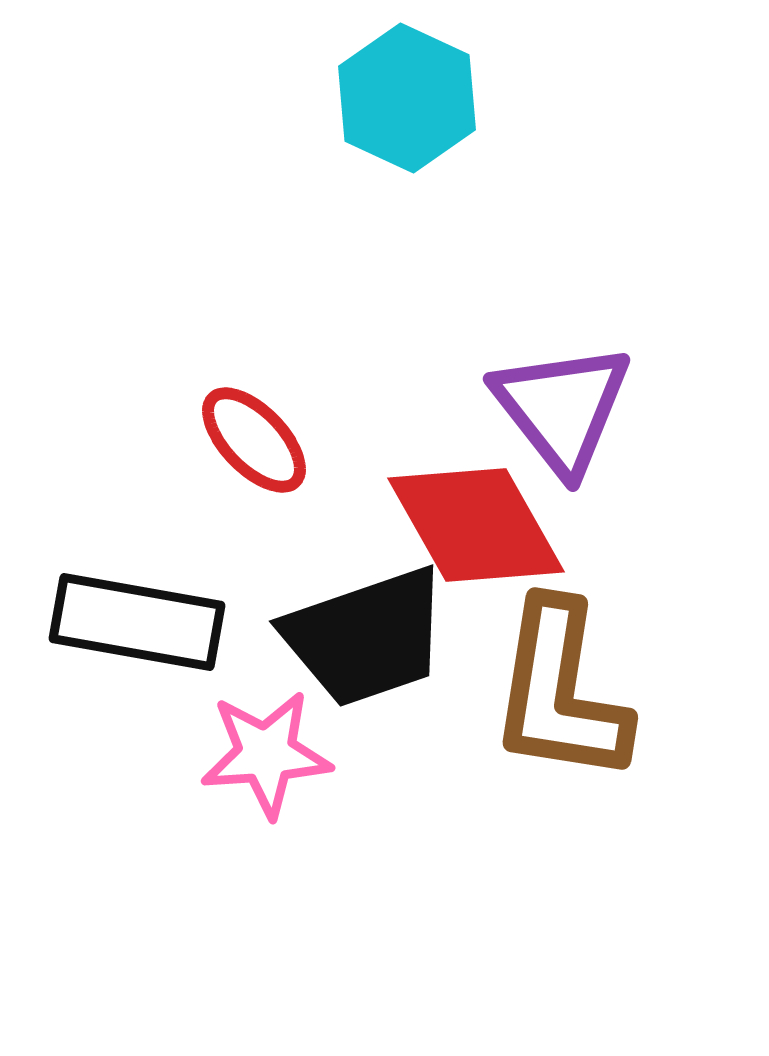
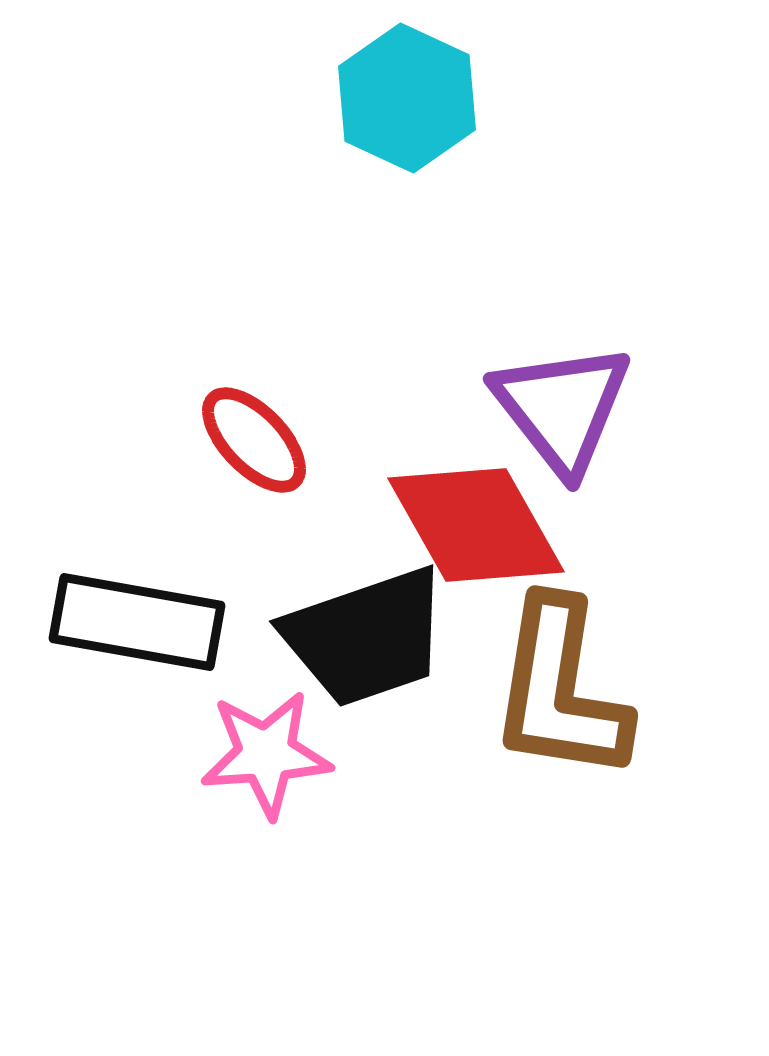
brown L-shape: moved 2 px up
